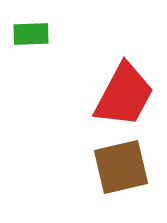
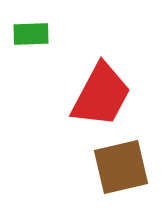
red trapezoid: moved 23 px left
